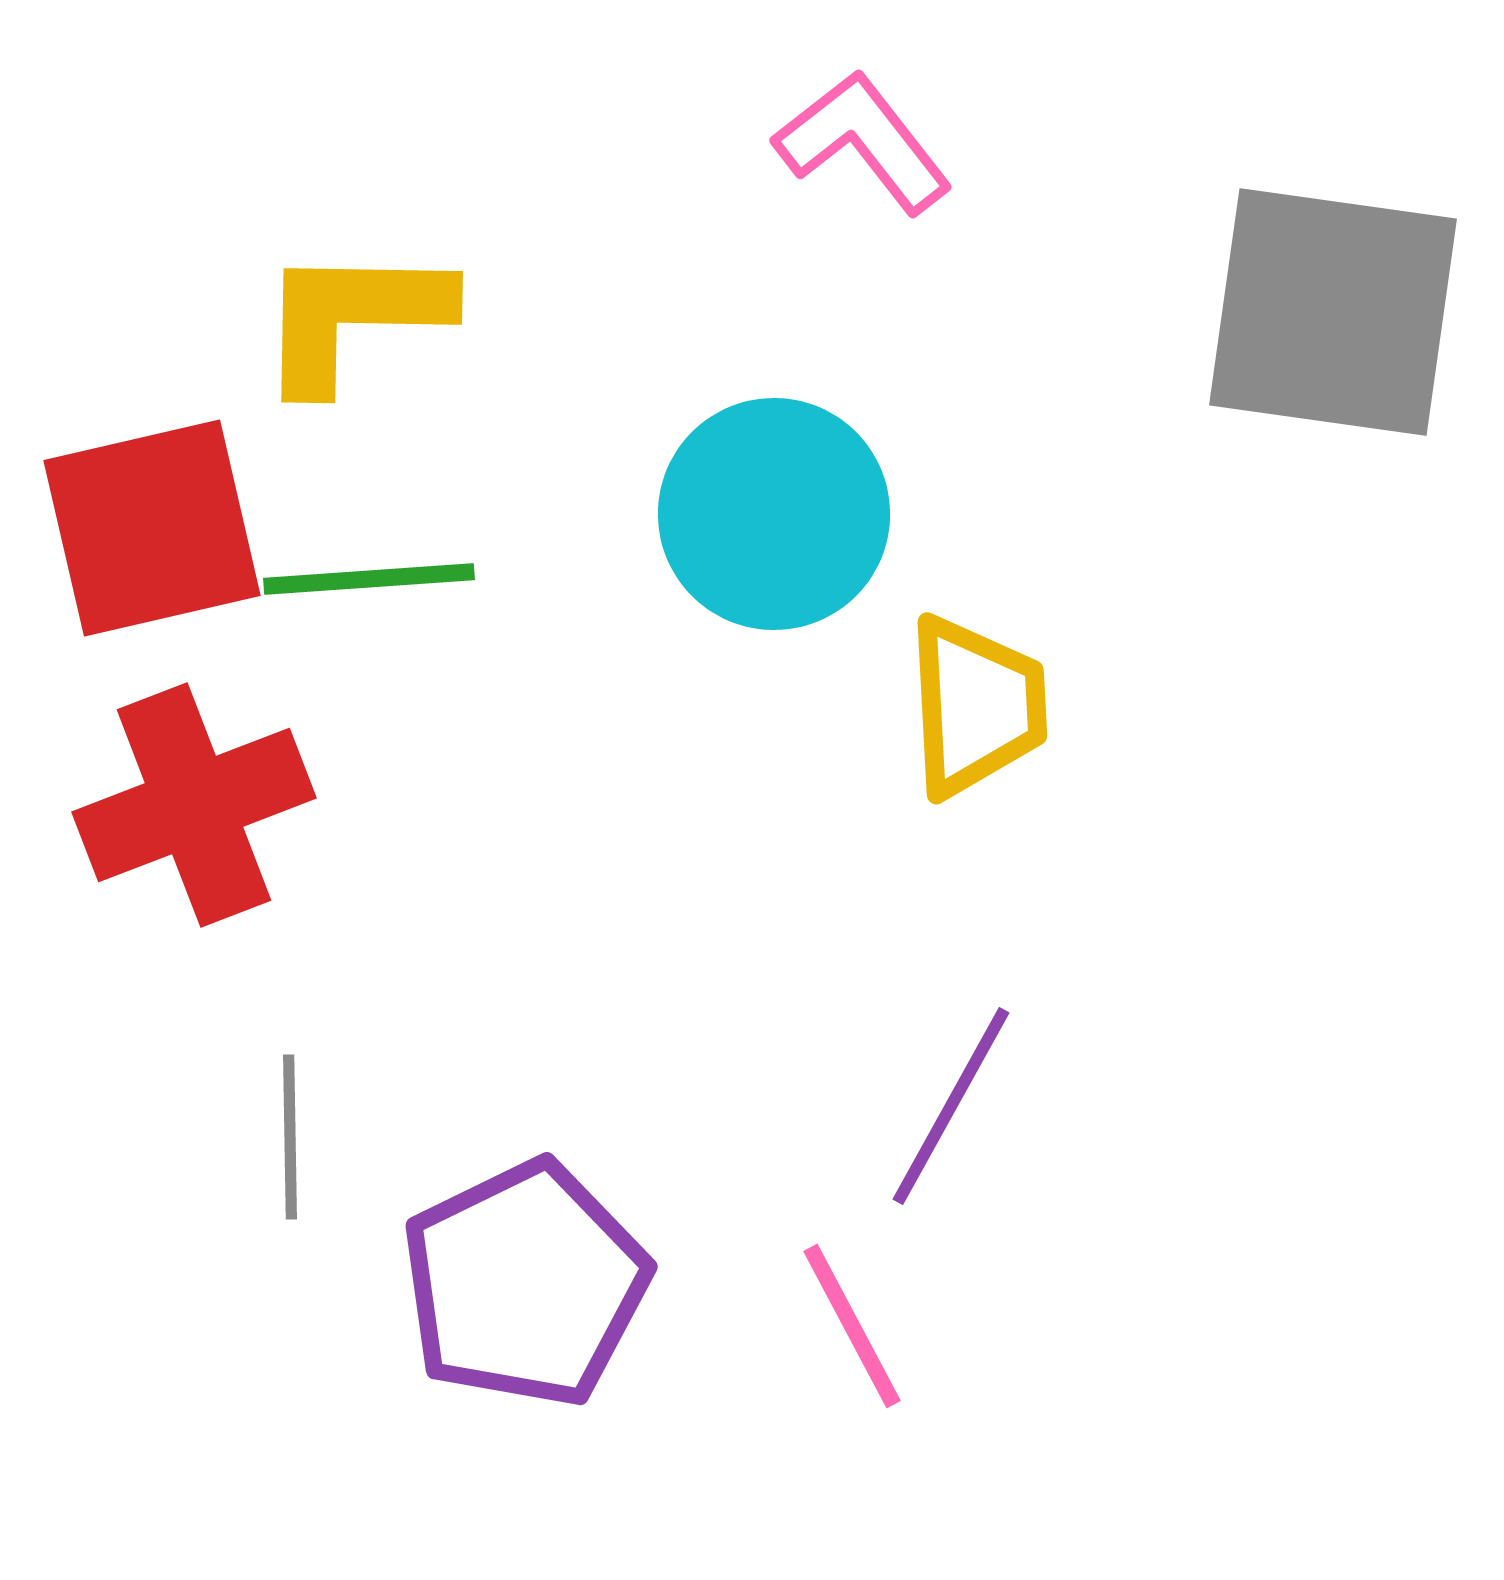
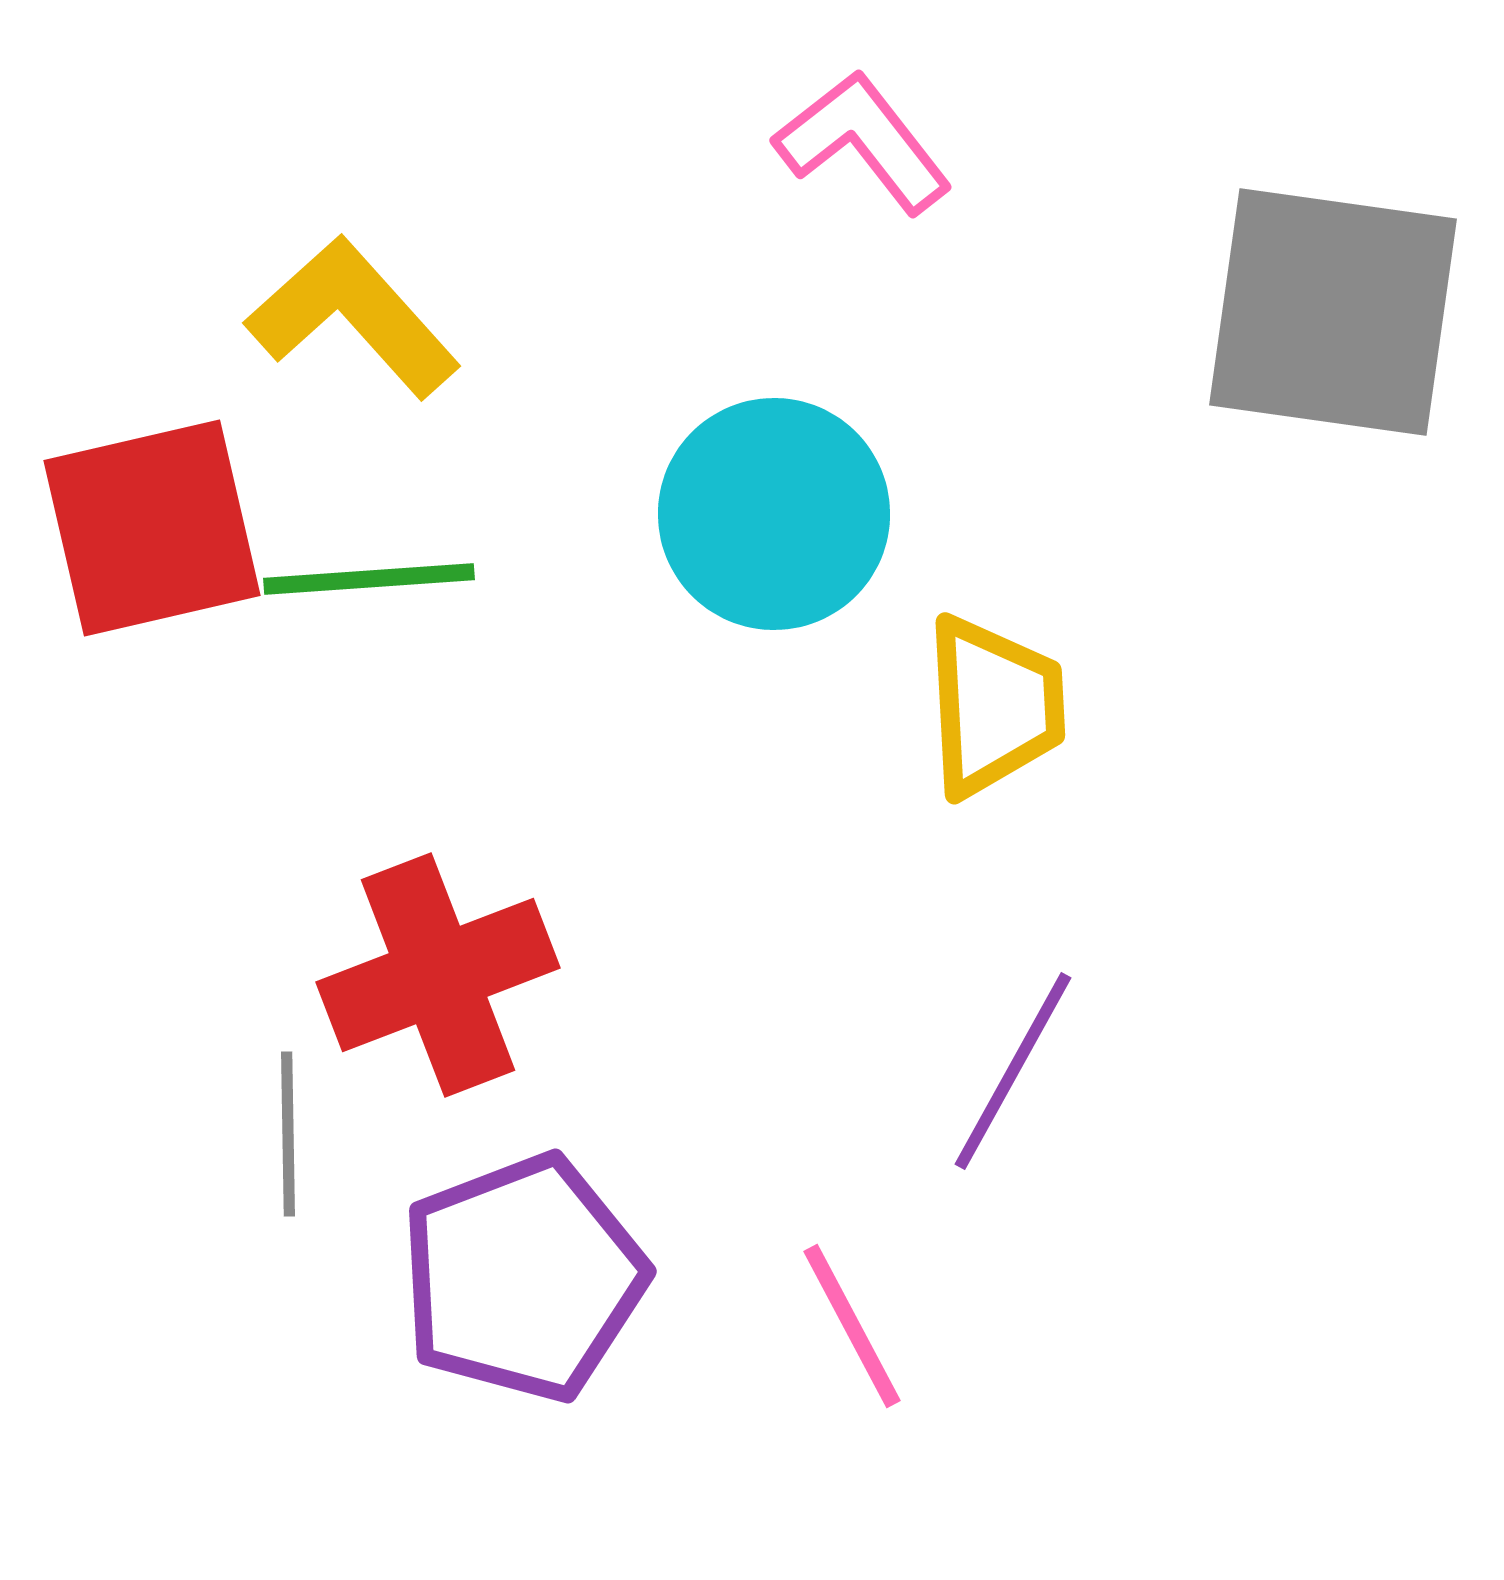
yellow L-shape: rotated 47 degrees clockwise
yellow trapezoid: moved 18 px right
red cross: moved 244 px right, 170 px down
purple line: moved 62 px right, 35 px up
gray line: moved 2 px left, 3 px up
purple pentagon: moved 2 px left, 6 px up; rotated 5 degrees clockwise
